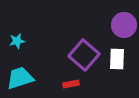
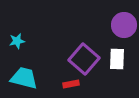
purple square: moved 4 px down
cyan trapezoid: moved 4 px right; rotated 32 degrees clockwise
